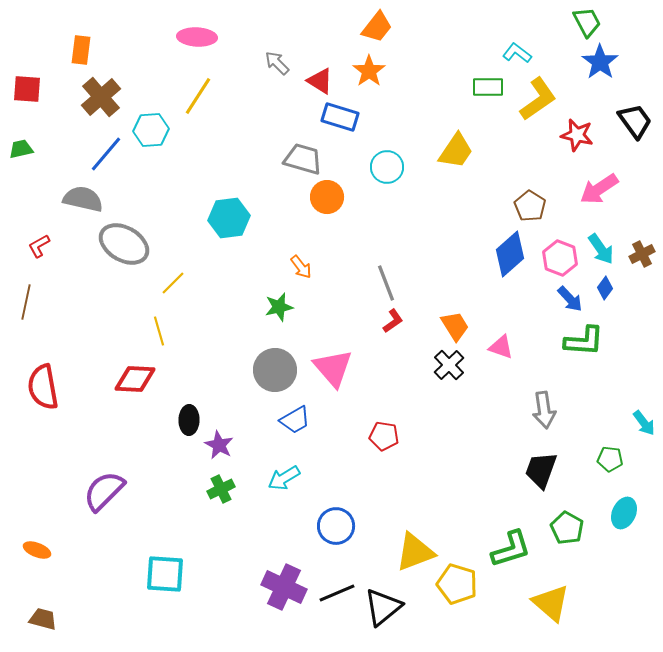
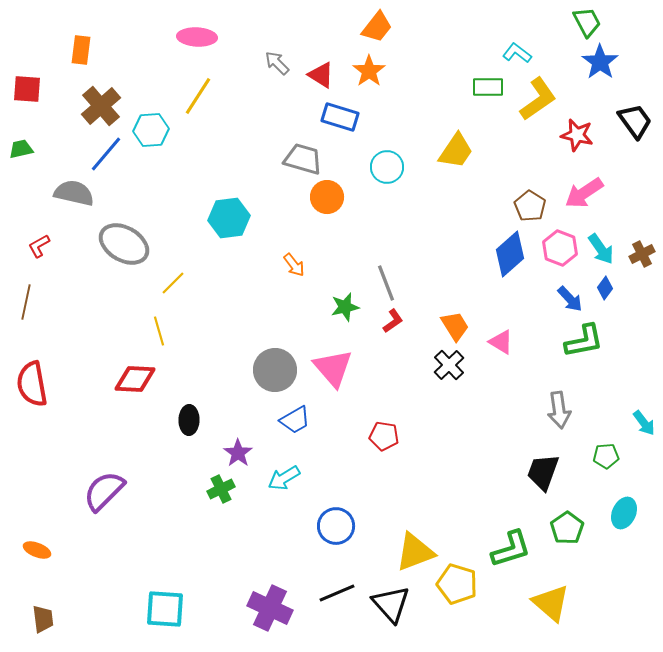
red triangle at (320, 81): moved 1 px right, 6 px up
brown cross at (101, 97): moved 9 px down
pink arrow at (599, 189): moved 15 px left, 4 px down
gray semicircle at (83, 199): moved 9 px left, 6 px up
pink hexagon at (560, 258): moved 10 px up
orange arrow at (301, 267): moved 7 px left, 2 px up
green star at (279, 307): moved 66 px right
green L-shape at (584, 341): rotated 15 degrees counterclockwise
pink triangle at (501, 347): moved 5 px up; rotated 12 degrees clockwise
red semicircle at (43, 387): moved 11 px left, 3 px up
gray arrow at (544, 410): moved 15 px right
purple star at (219, 445): moved 19 px right, 8 px down; rotated 8 degrees clockwise
green pentagon at (610, 459): moved 4 px left, 3 px up; rotated 10 degrees counterclockwise
black trapezoid at (541, 470): moved 2 px right, 2 px down
green pentagon at (567, 528): rotated 8 degrees clockwise
cyan square at (165, 574): moved 35 px down
purple cross at (284, 587): moved 14 px left, 21 px down
black triangle at (383, 607): moved 8 px right, 3 px up; rotated 33 degrees counterclockwise
brown trapezoid at (43, 619): rotated 68 degrees clockwise
